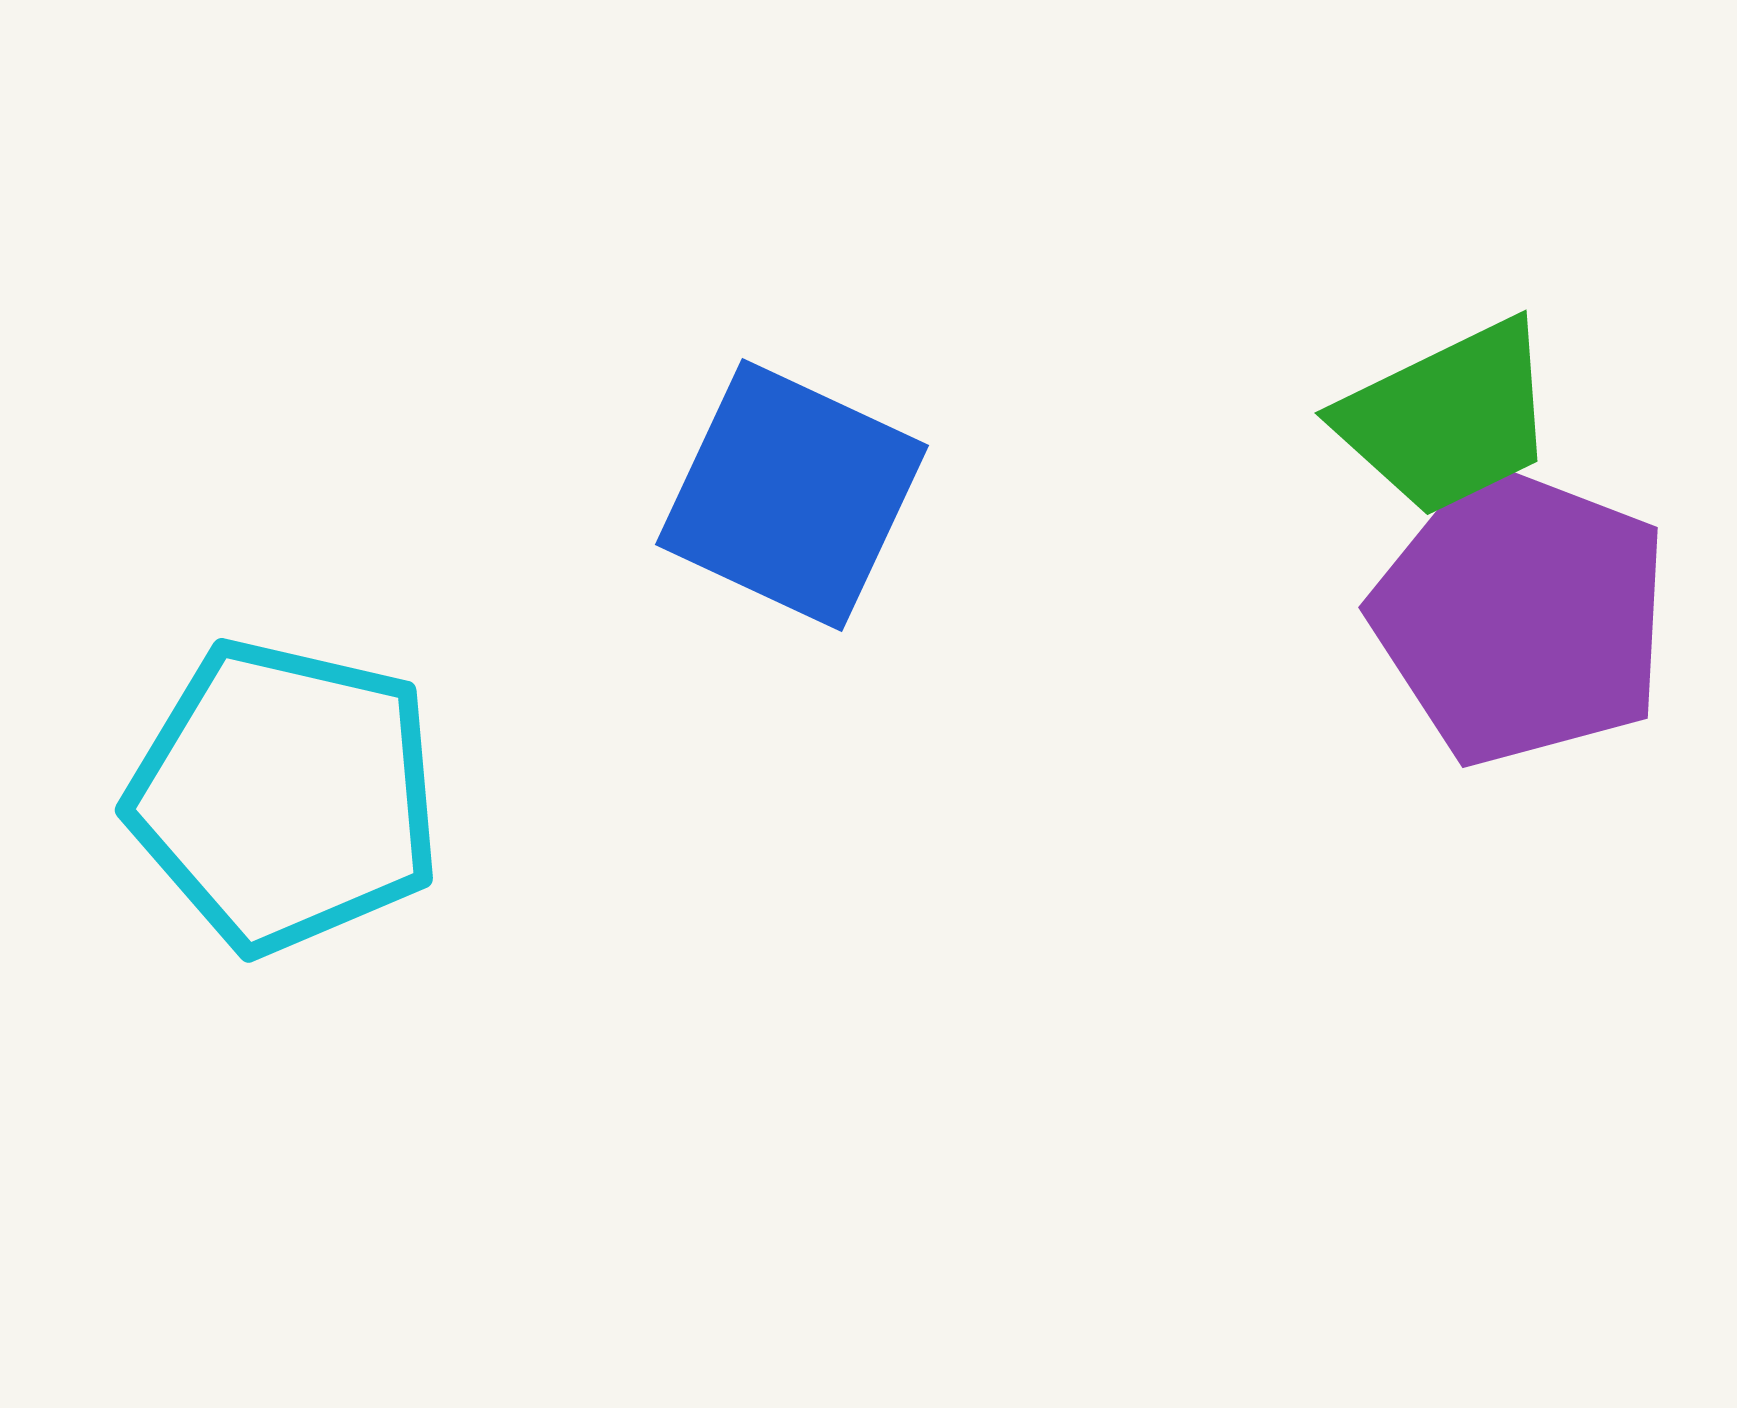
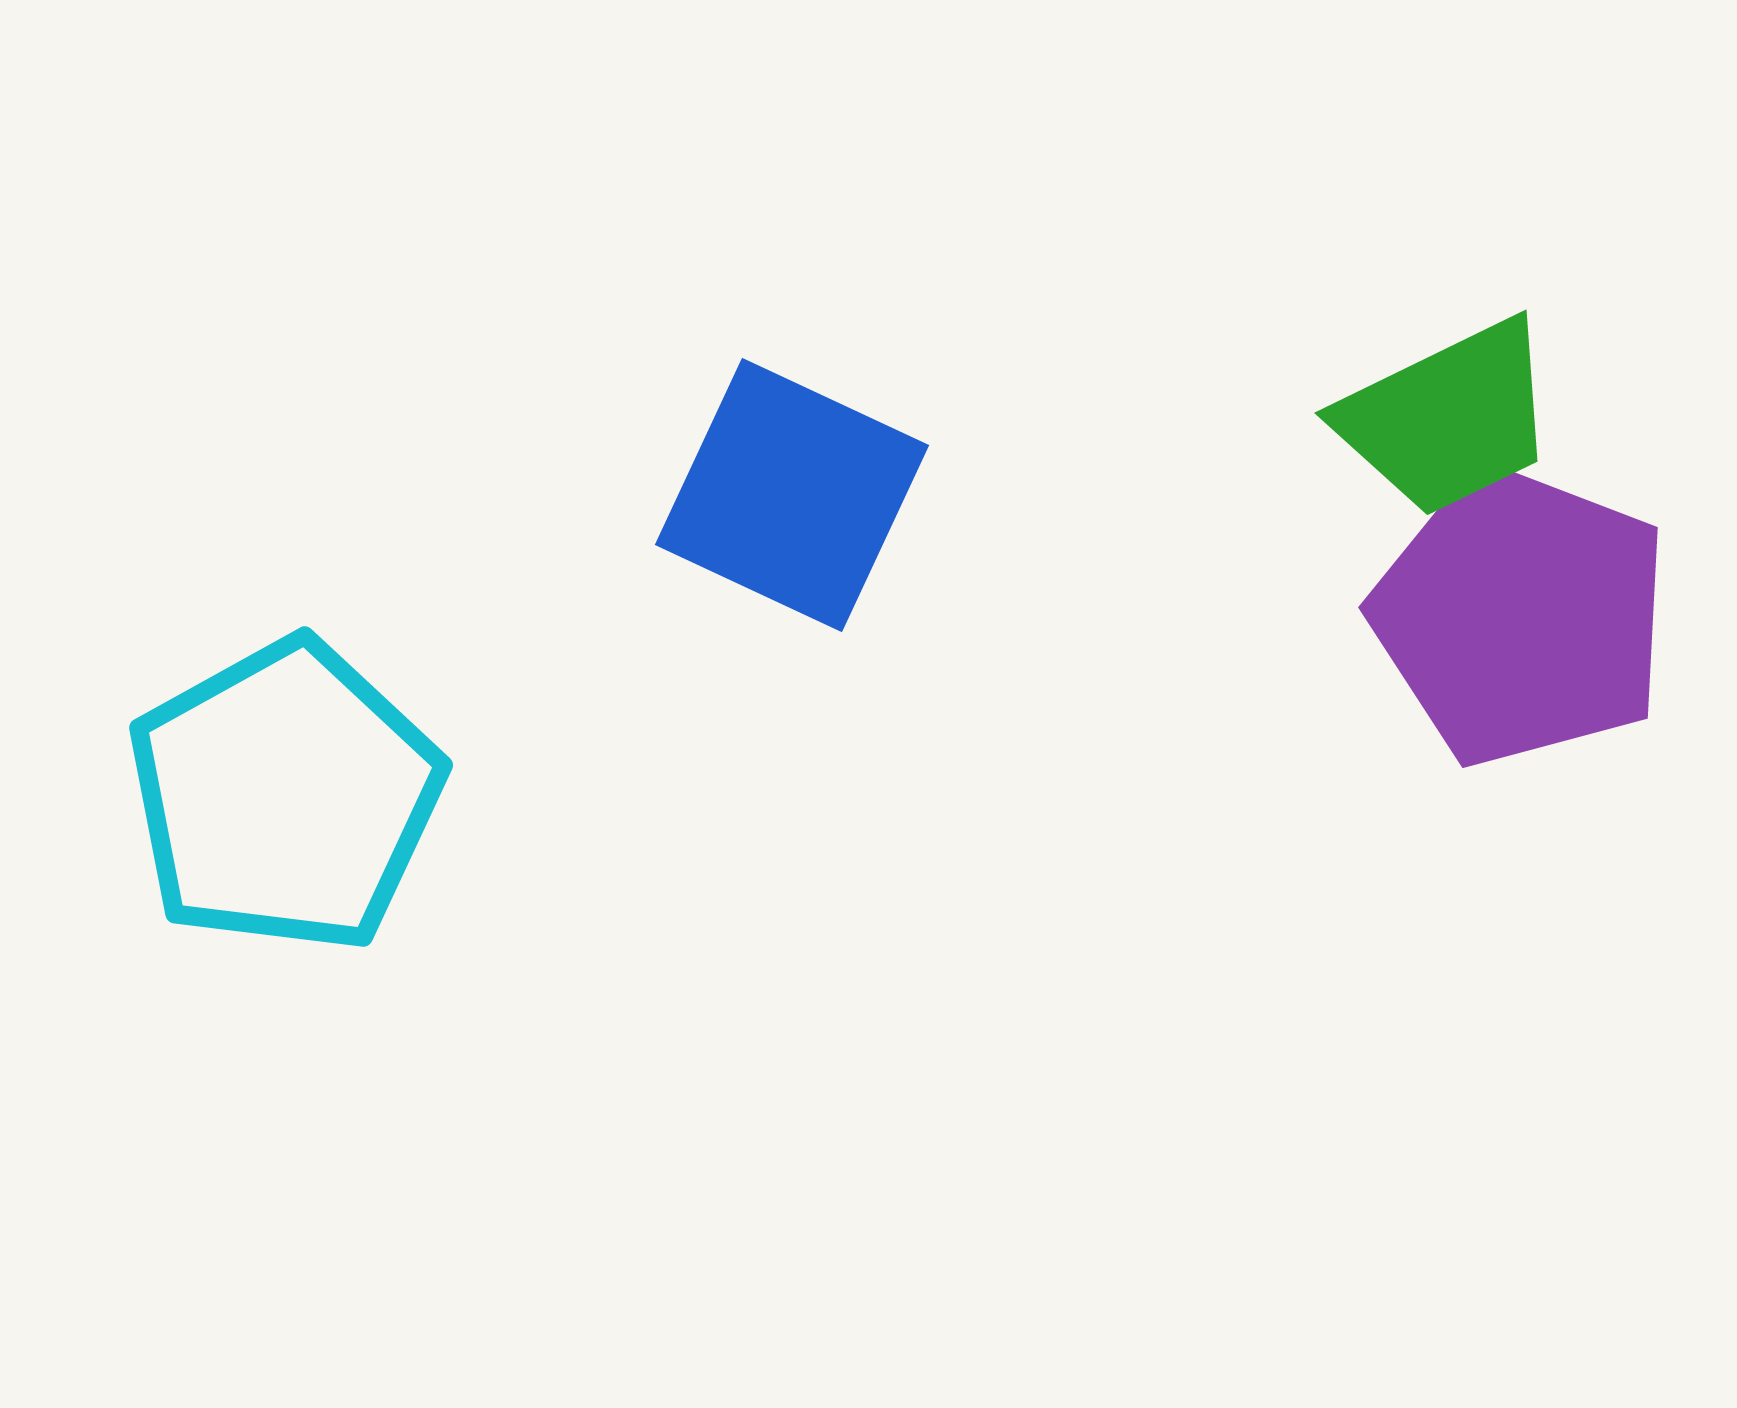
cyan pentagon: rotated 30 degrees clockwise
